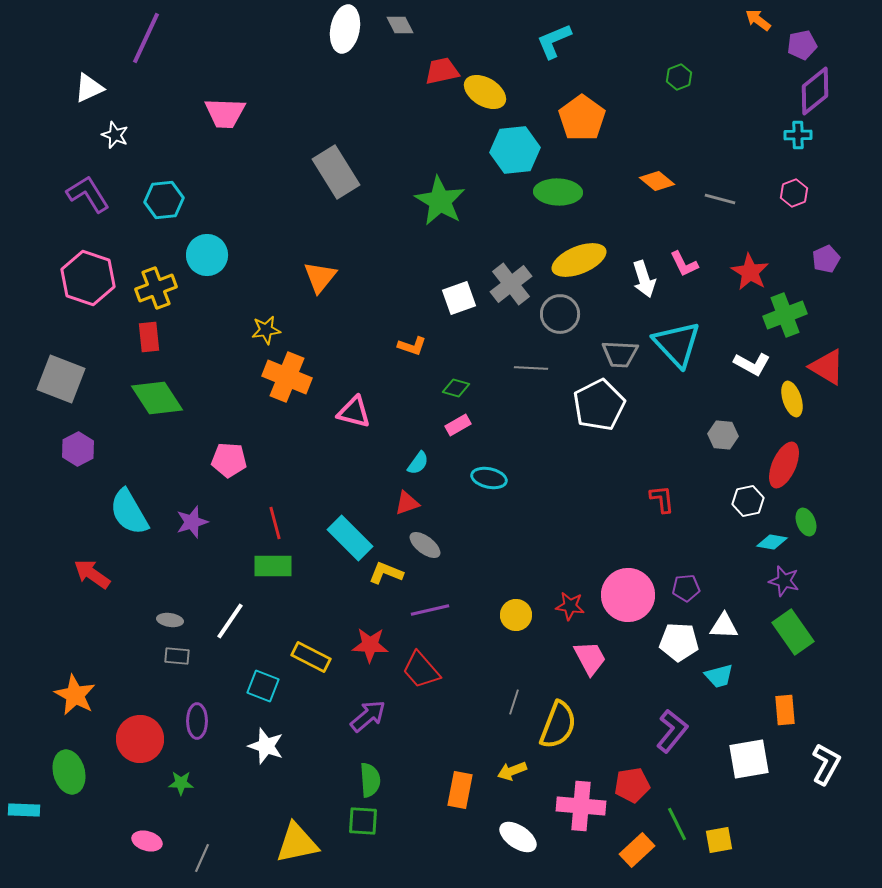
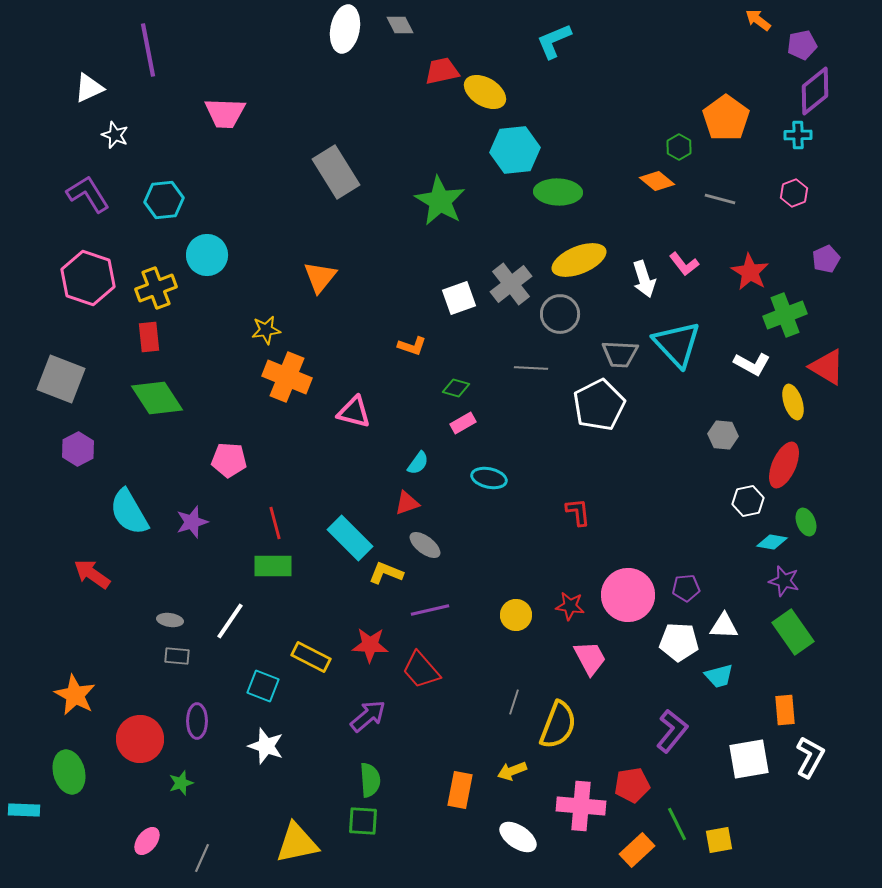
purple line at (146, 38): moved 2 px right, 12 px down; rotated 36 degrees counterclockwise
green hexagon at (679, 77): moved 70 px down; rotated 10 degrees counterclockwise
orange pentagon at (582, 118): moved 144 px right
pink L-shape at (684, 264): rotated 12 degrees counterclockwise
yellow ellipse at (792, 399): moved 1 px right, 3 px down
pink rectangle at (458, 425): moved 5 px right, 2 px up
red L-shape at (662, 499): moved 84 px left, 13 px down
white L-shape at (826, 764): moved 16 px left, 7 px up
green star at (181, 783): rotated 20 degrees counterclockwise
pink ellipse at (147, 841): rotated 68 degrees counterclockwise
